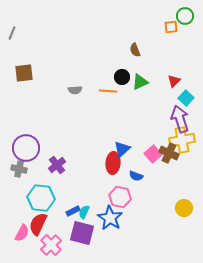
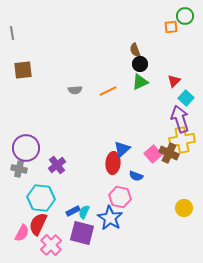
gray line: rotated 32 degrees counterclockwise
brown square: moved 1 px left, 3 px up
black circle: moved 18 px right, 13 px up
orange line: rotated 30 degrees counterclockwise
